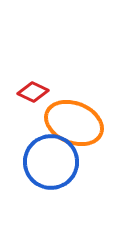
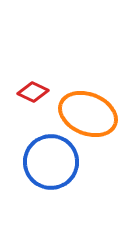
orange ellipse: moved 14 px right, 9 px up
